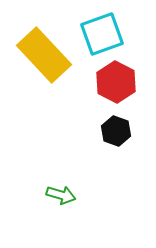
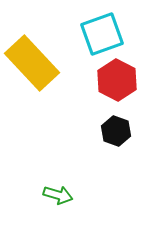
yellow rectangle: moved 12 px left, 8 px down
red hexagon: moved 1 px right, 2 px up
green arrow: moved 3 px left
